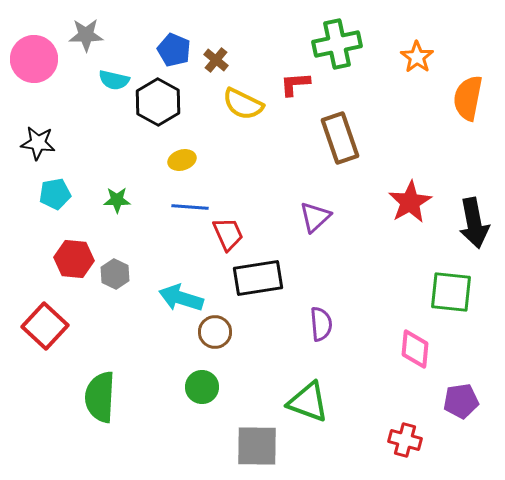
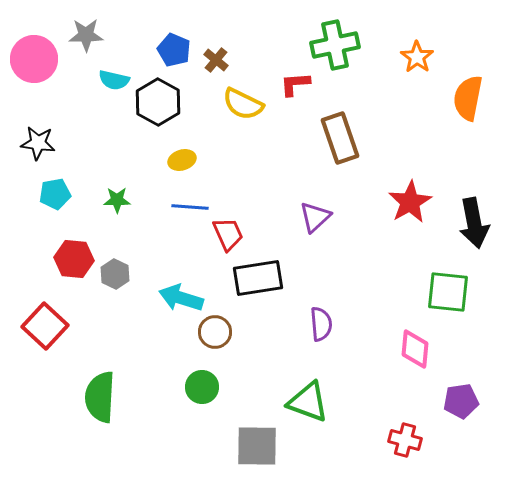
green cross: moved 2 px left, 1 px down
green square: moved 3 px left
